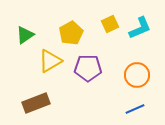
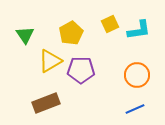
cyan L-shape: moved 1 px left, 2 px down; rotated 15 degrees clockwise
green triangle: rotated 30 degrees counterclockwise
purple pentagon: moved 7 px left, 2 px down
brown rectangle: moved 10 px right
